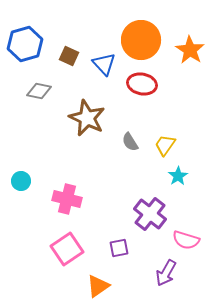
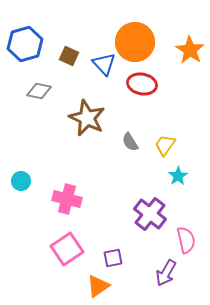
orange circle: moved 6 px left, 2 px down
pink semicircle: rotated 120 degrees counterclockwise
purple square: moved 6 px left, 10 px down
